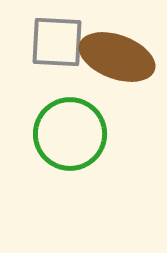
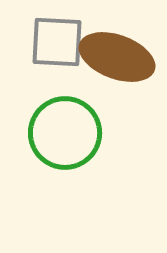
green circle: moved 5 px left, 1 px up
